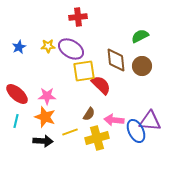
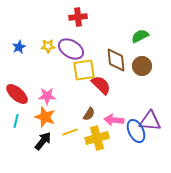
yellow square: moved 1 px up
black arrow: rotated 54 degrees counterclockwise
